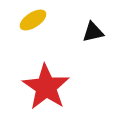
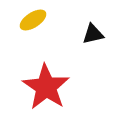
black triangle: moved 2 px down
